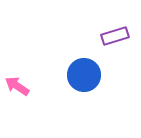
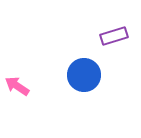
purple rectangle: moved 1 px left
